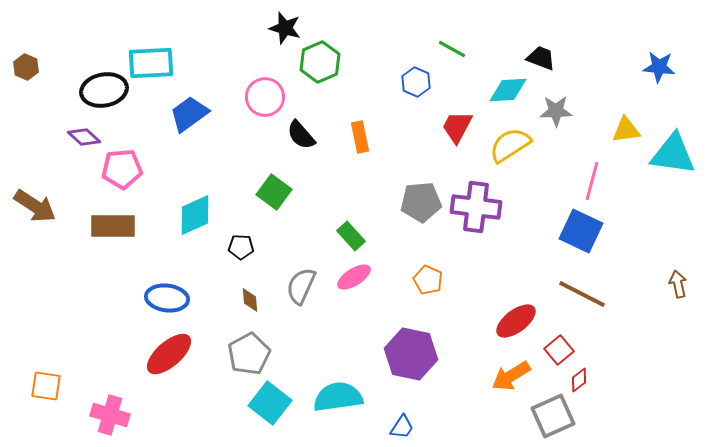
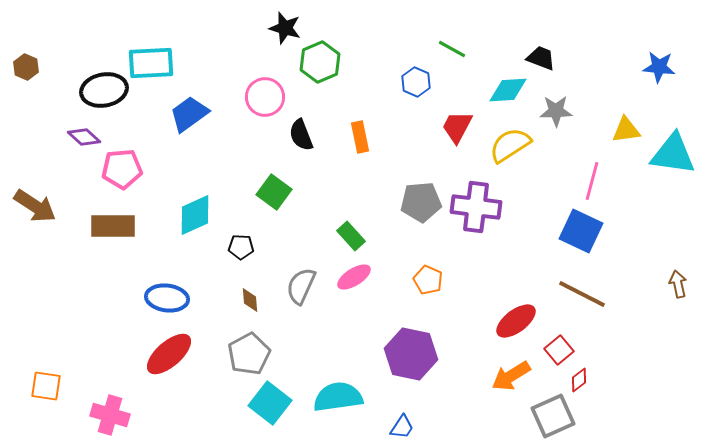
black semicircle at (301, 135): rotated 20 degrees clockwise
